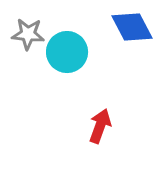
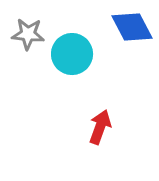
cyan circle: moved 5 px right, 2 px down
red arrow: moved 1 px down
